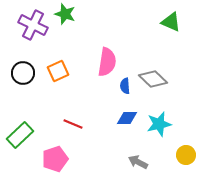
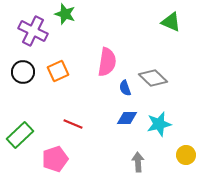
purple cross: moved 6 px down
black circle: moved 1 px up
gray diamond: moved 1 px up
blue semicircle: moved 2 px down; rotated 14 degrees counterclockwise
gray arrow: rotated 60 degrees clockwise
